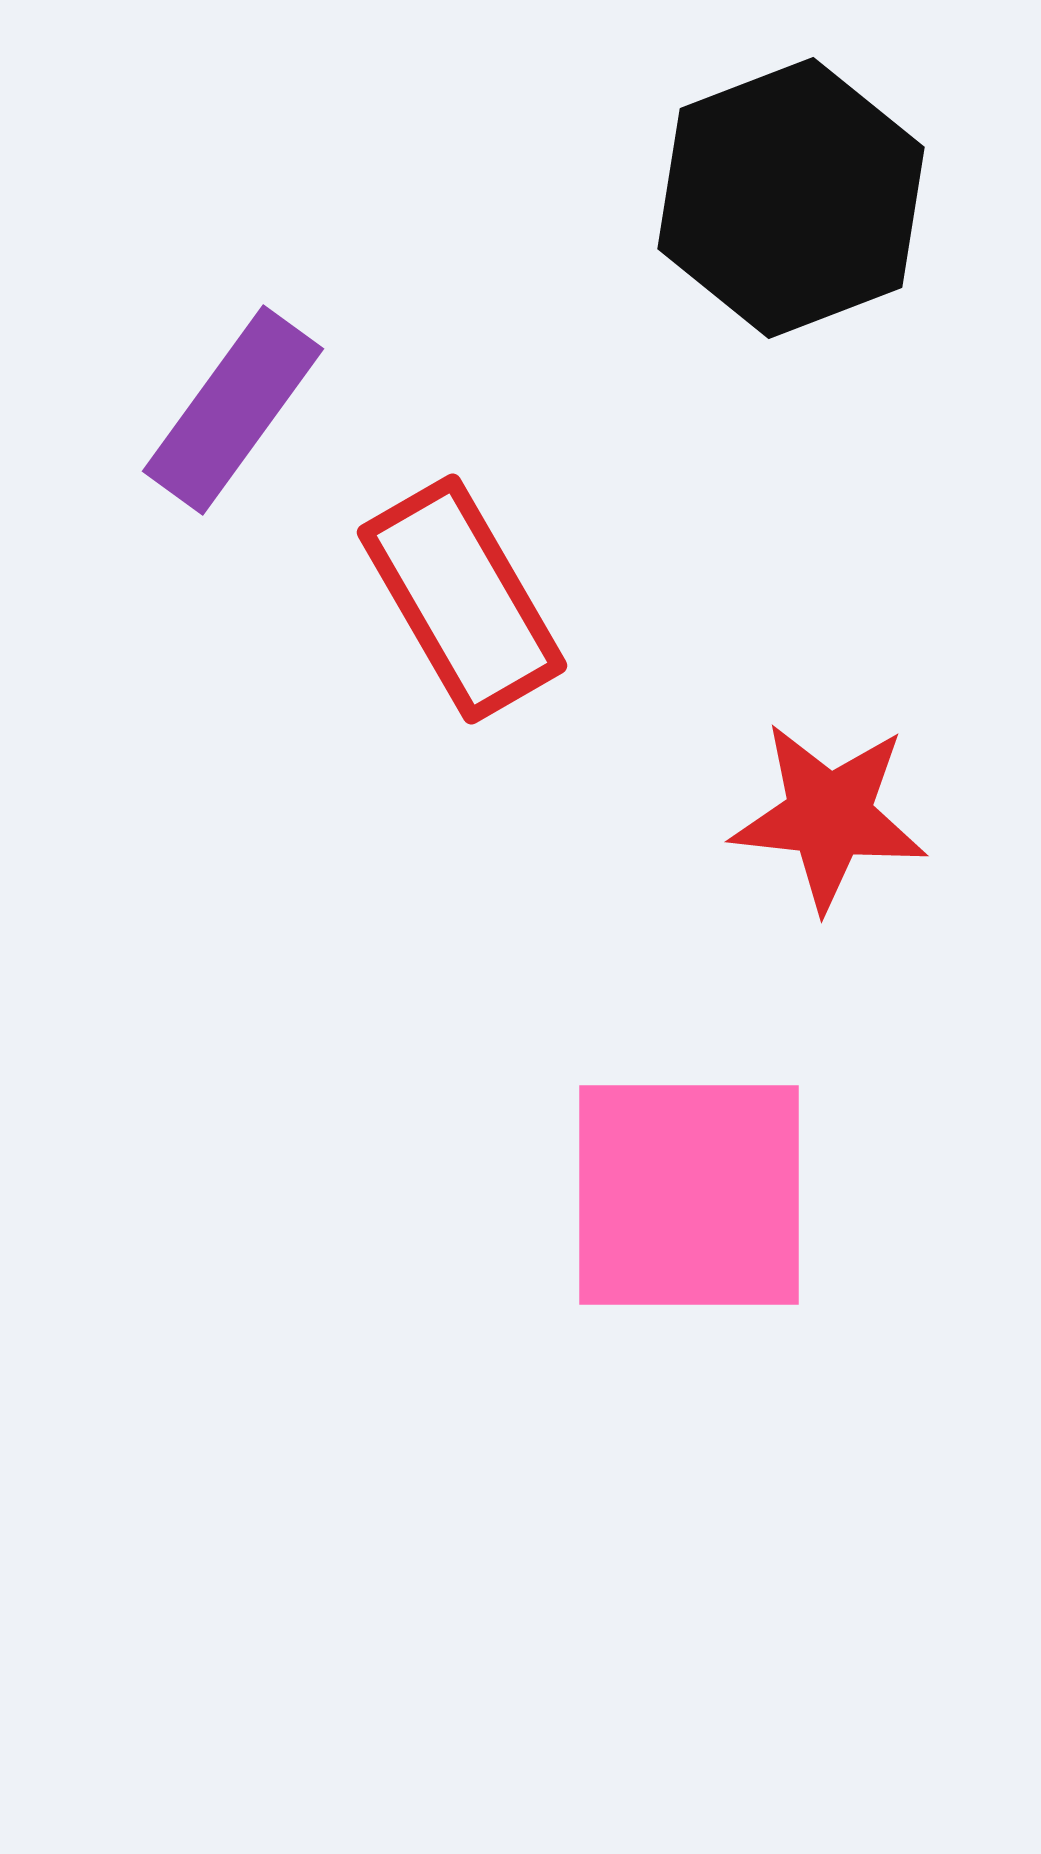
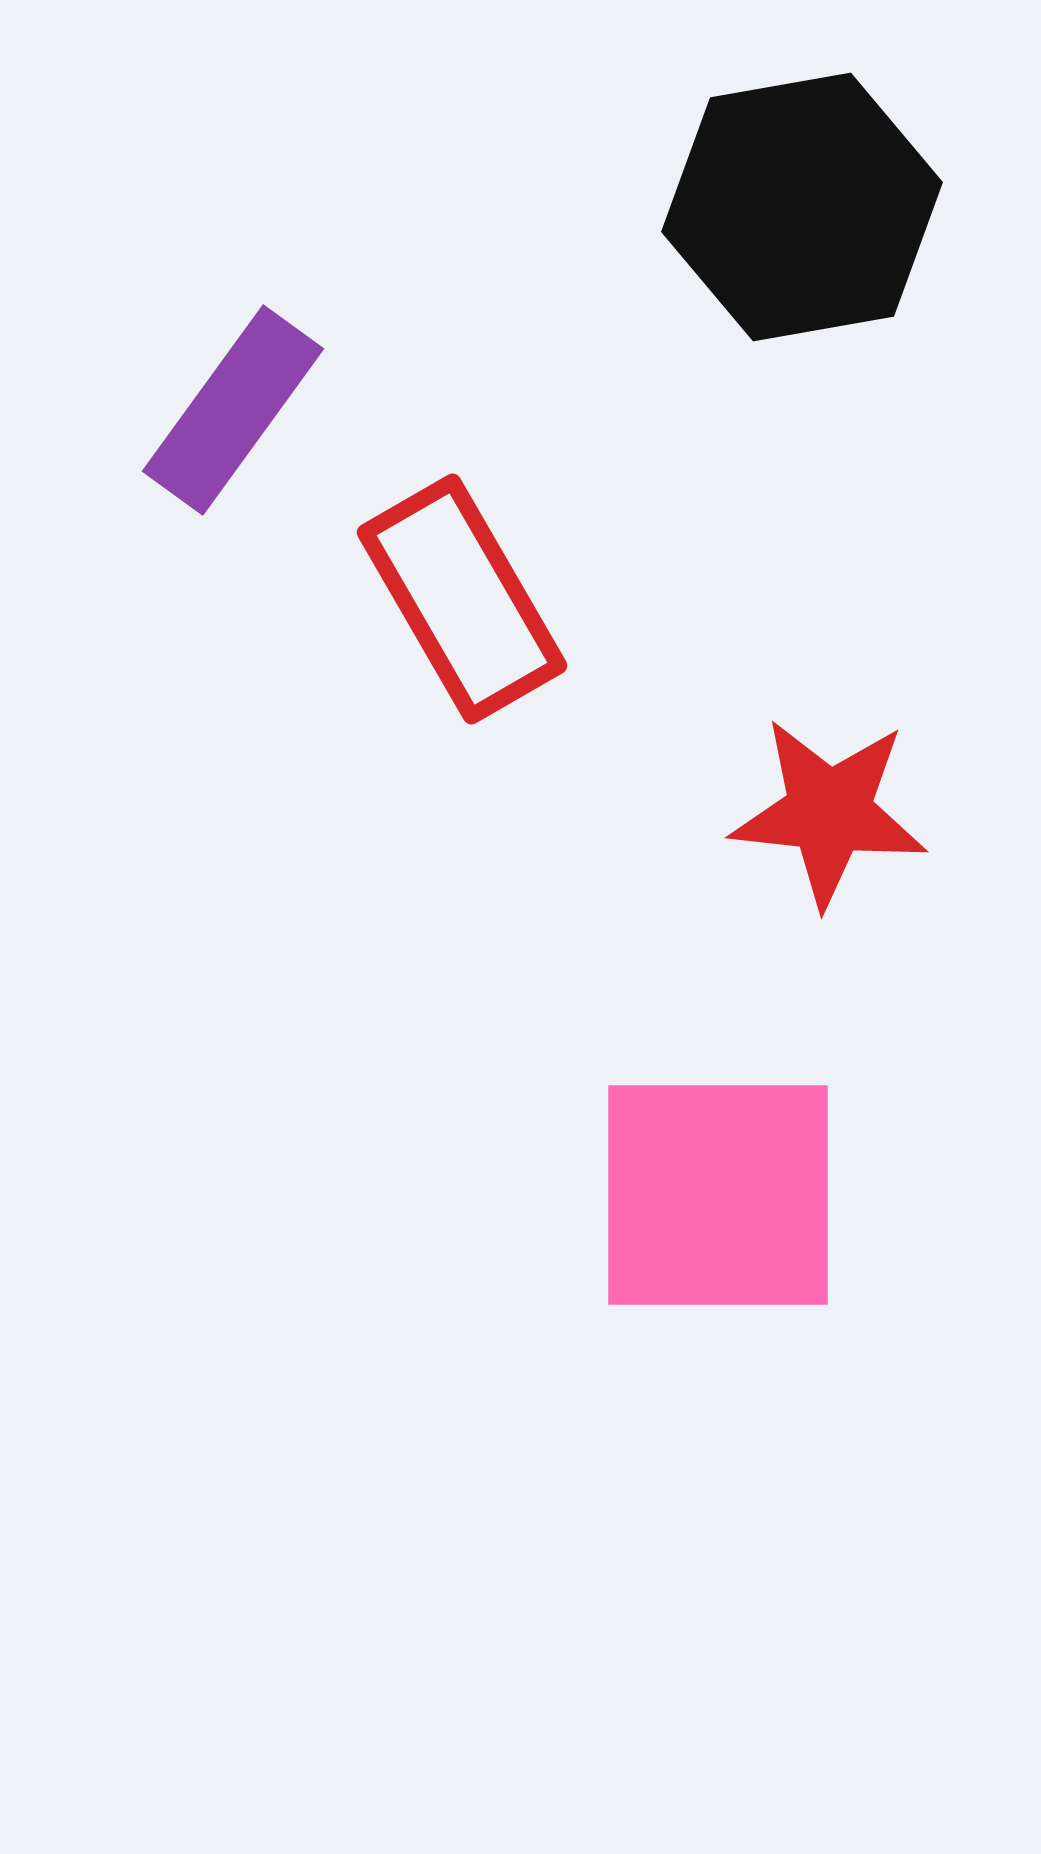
black hexagon: moved 11 px right, 9 px down; rotated 11 degrees clockwise
red star: moved 4 px up
pink square: moved 29 px right
